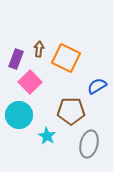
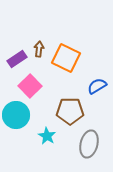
purple rectangle: moved 1 px right; rotated 36 degrees clockwise
pink square: moved 4 px down
brown pentagon: moved 1 px left
cyan circle: moved 3 px left
